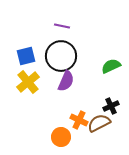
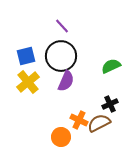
purple line: rotated 35 degrees clockwise
black cross: moved 1 px left, 2 px up
